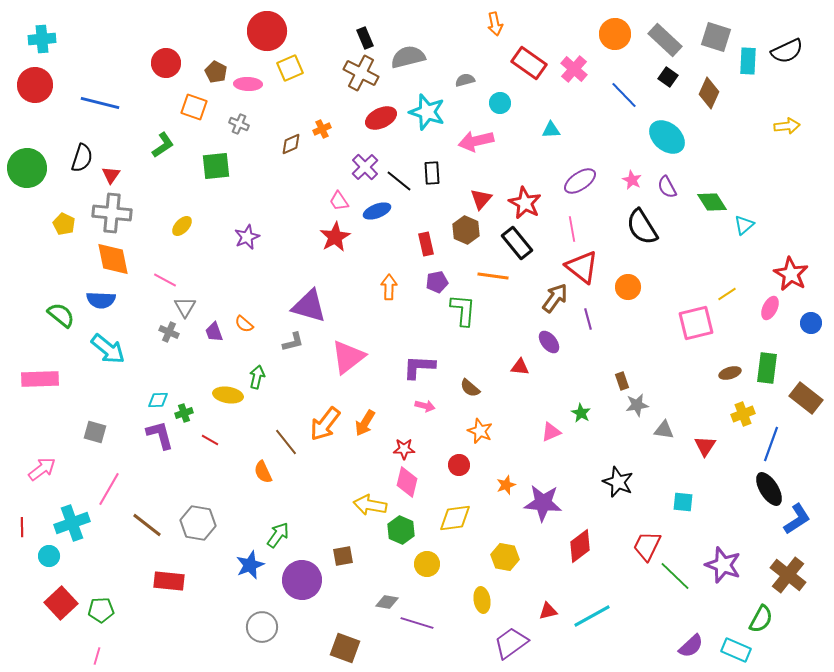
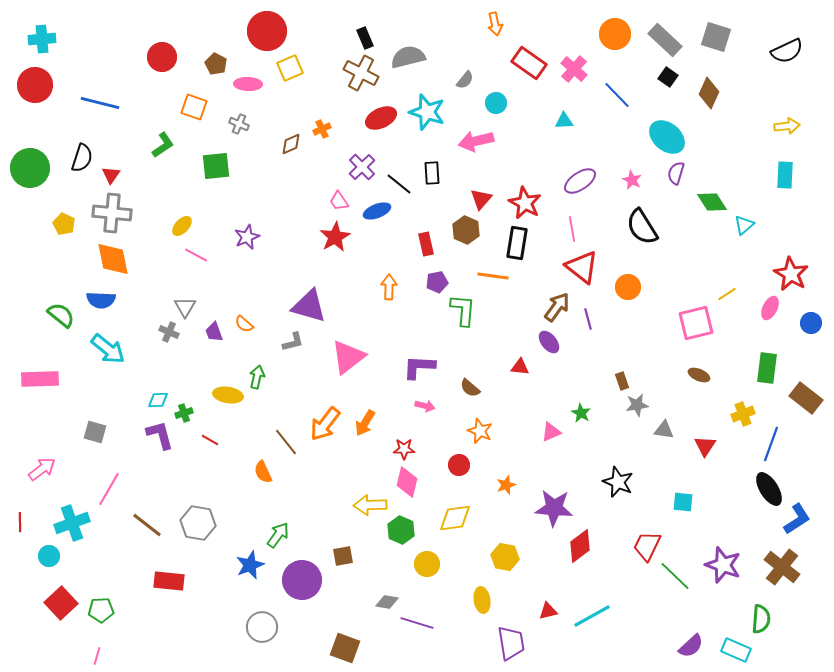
cyan rectangle at (748, 61): moved 37 px right, 114 px down
red circle at (166, 63): moved 4 px left, 6 px up
brown pentagon at (216, 72): moved 8 px up
gray semicircle at (465, 80): rotated 144 degrees clockwise
blue line at (624, 95): moved 7 px left
cyan circle at (500, 103): moved 4 px left
cyan triangle at (551, 130): moved 13 px right, 9 px up
purple cross at (365, 167): moved 3 px left
green circle at (27, 168): moved 3 px right
black line at (399, 181): moved 3 px down
purple semicircle at (667, 187): moved 9 px right, 14 px up; rotated 45 degrees clockwise
black rectangle at (517, 243): rotated 48 degrees clockwise
pink line at (165, 280): moved 31 px right, 25 px up
brown arrow at (555, 298): moved 2 px right, 9 px down
brown ellipse at (730, 373): moved 31 px left, 2 px down; rotated 40 degrees clockwise
purple star at (543, 503): moved 11 px right, 5 px down
yellow arrow at (370, 505): rotated 12 degrees counterclockwise
red line at (22, 527): moved 2 px left, 5 px up
brown cross at (788, 575): moved 6 px left, 8 px up
green semicircle at (761, 619): rotated 24 degrees counterclockwise
purple trapezoid at (511, 643): rotated 117 degrees clockwise
